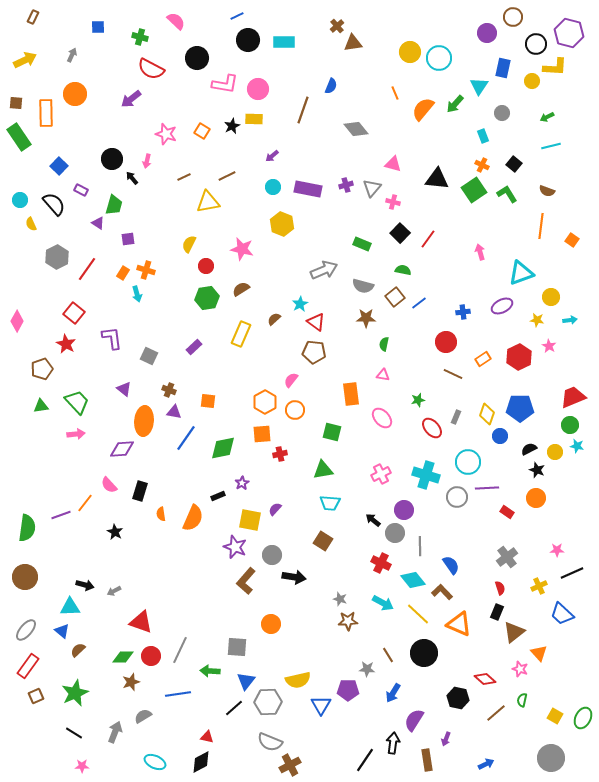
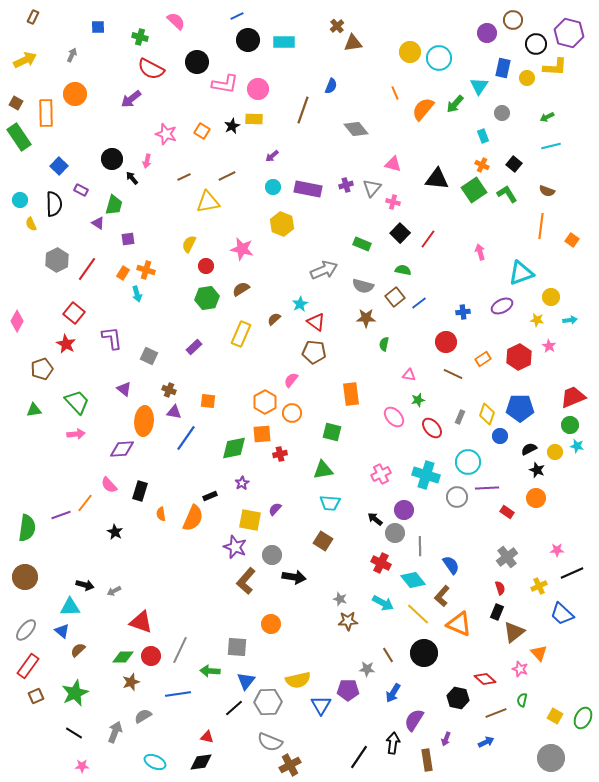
brown circle at (513, 17): moved 3 px down
black circle at (197, 58): moved 4 px down
yellow circle at (532, 81): moved 5 px left, 3 px up
brown square at (16, 103): rotated 24 degrees clockwise
black semicircle at (54, 204): rotated 40 degrees clockwise
gray hexagon at (57, 257): moved 3 px down
pink triangle at (383, 375): moved 26 px right
green triangle at (41, 406): moved 7 px left, 4 px down
orange circle at (295, 410): moved 3 px left, 3 px down
gray rectangle at (456, 417): moved 4 px right
pink ellipse at (382, 418): moved 12 px right, 1 px up
green diamond at (223, 448): moved 11 px right
black rectangle at (218, 496): moved 8 px left
black arrow at (373, 520): moved 2 px right, 1 px up
brown L-shape at (442, 592): moved 4 px down; rotated 95 degrees counterclockwise
brown line at (496, 713): rotated 20 degrees clockwise
black line at (365, 760): moved 6 px left, 3 px up
black diamond at (201, 762): rotated 20 degrees clockwise
blue arrow at (486, 764): moved 22 px up
